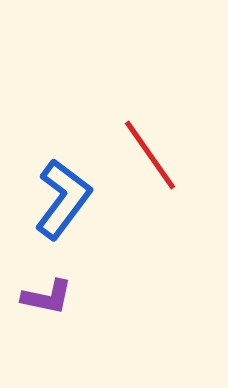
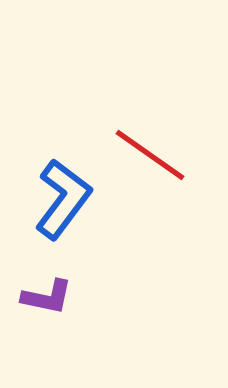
red line: rotated 20 degrees counterclockwise
